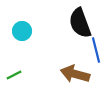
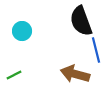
black semicircle: moved 1 px right, 2 px up
